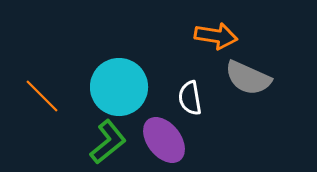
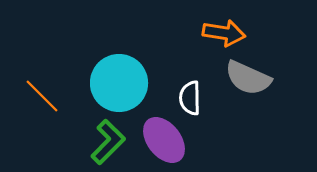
orange arrow: moved 8 px right, 3 px up
cyan circle: moved 4 px up
white semicircle: rotated 8 degrees clockwise
green L-shape: rotated 6 degrees counterclockwise
